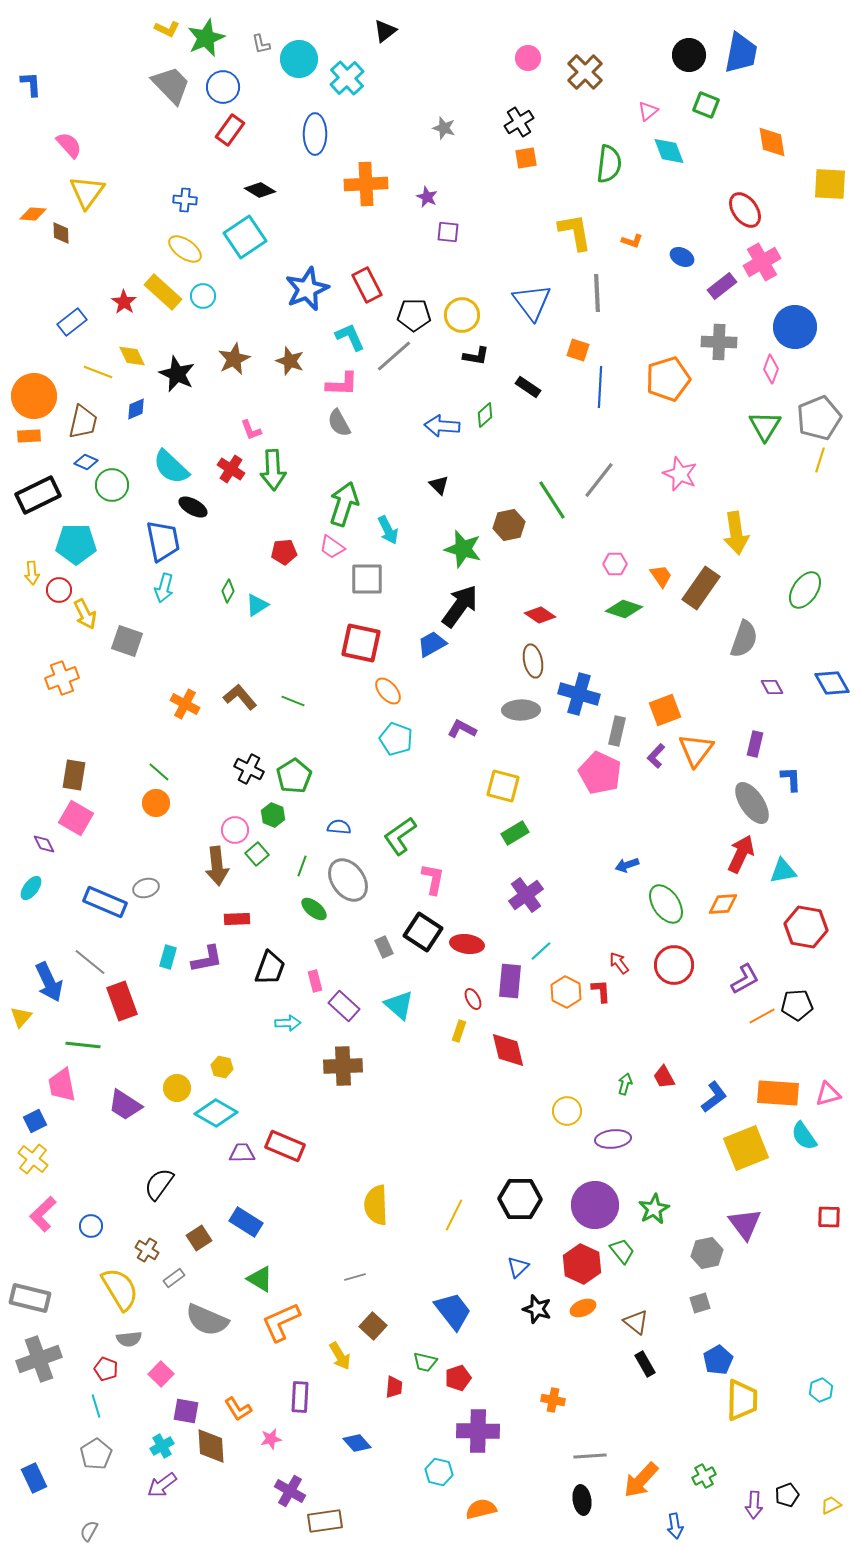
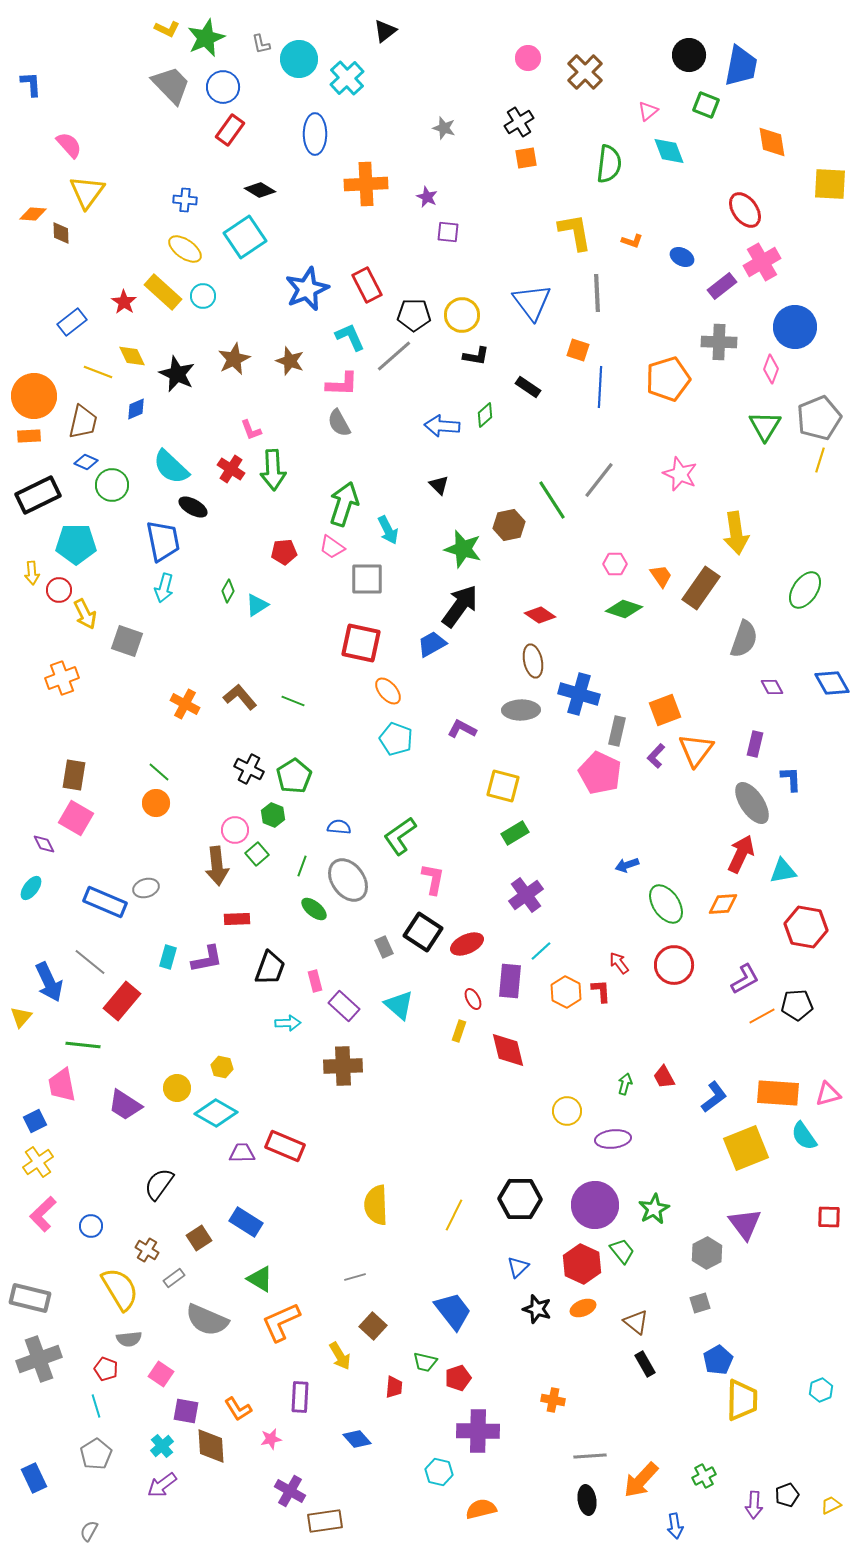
blue trapezoid at (741, 53): moved 13 px down
red ellipse at (467, 944): rotated 32 degrees counterclockwise
red rectangle at (122, 1001): rotated 60 degrees clockwise
yellow cross at (33, 1159): moved 5 px right, 3 px down; rotated 16 degrees clockwise
gray hexagon at (707, 1253): rotated 16 degrees counterclockwise
pink square at (161, 1374): rotated 10 degrees counterclockwise
blue diamond at (357, 1443): moved 4 px up
cyan cross at (162, 1446): rotated 10 degrees counterclockwise
black ellipse at (582, 1500): moved 5 px right
